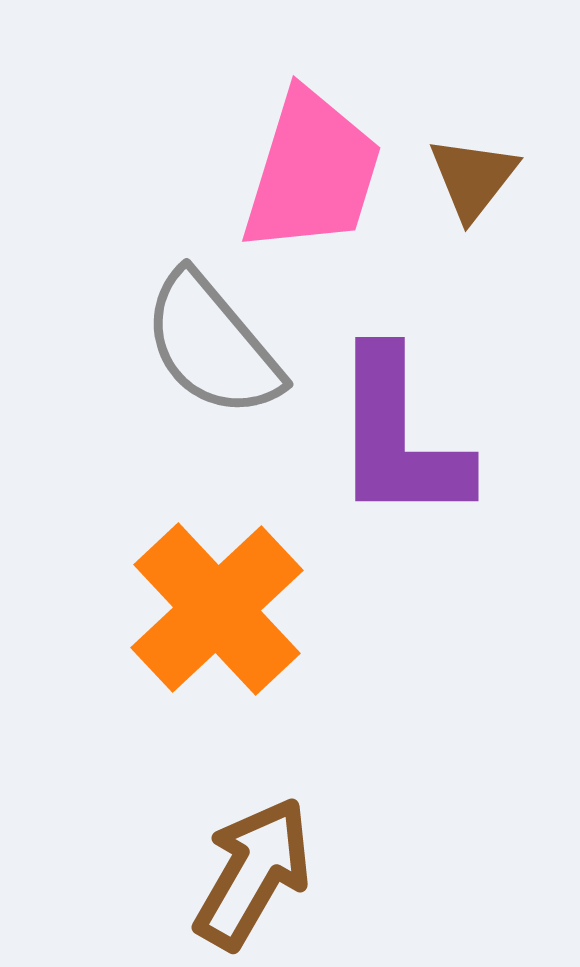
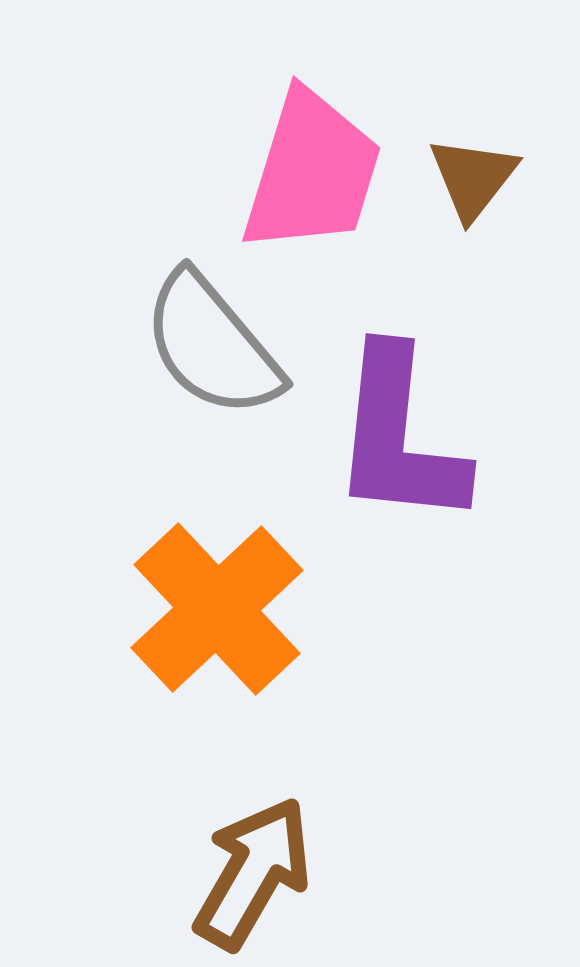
purple L-shape: rotated 6 degrees clockwise
